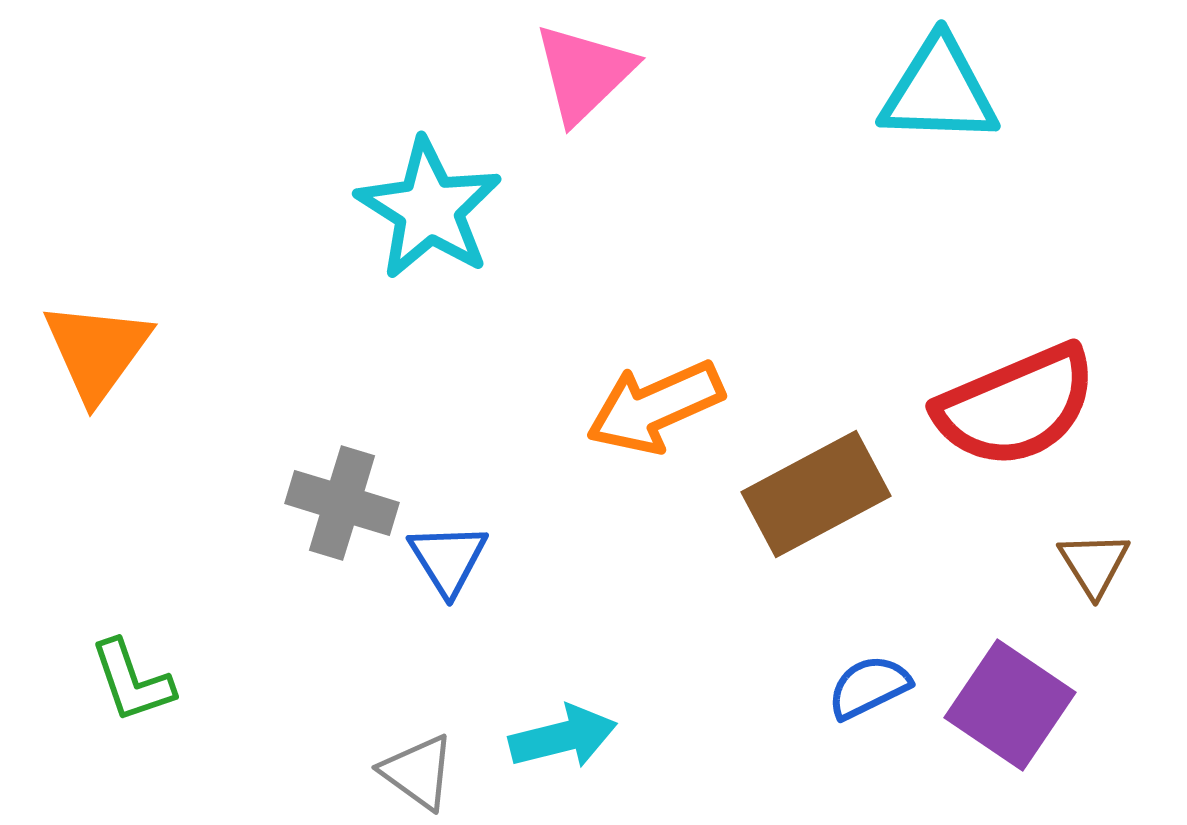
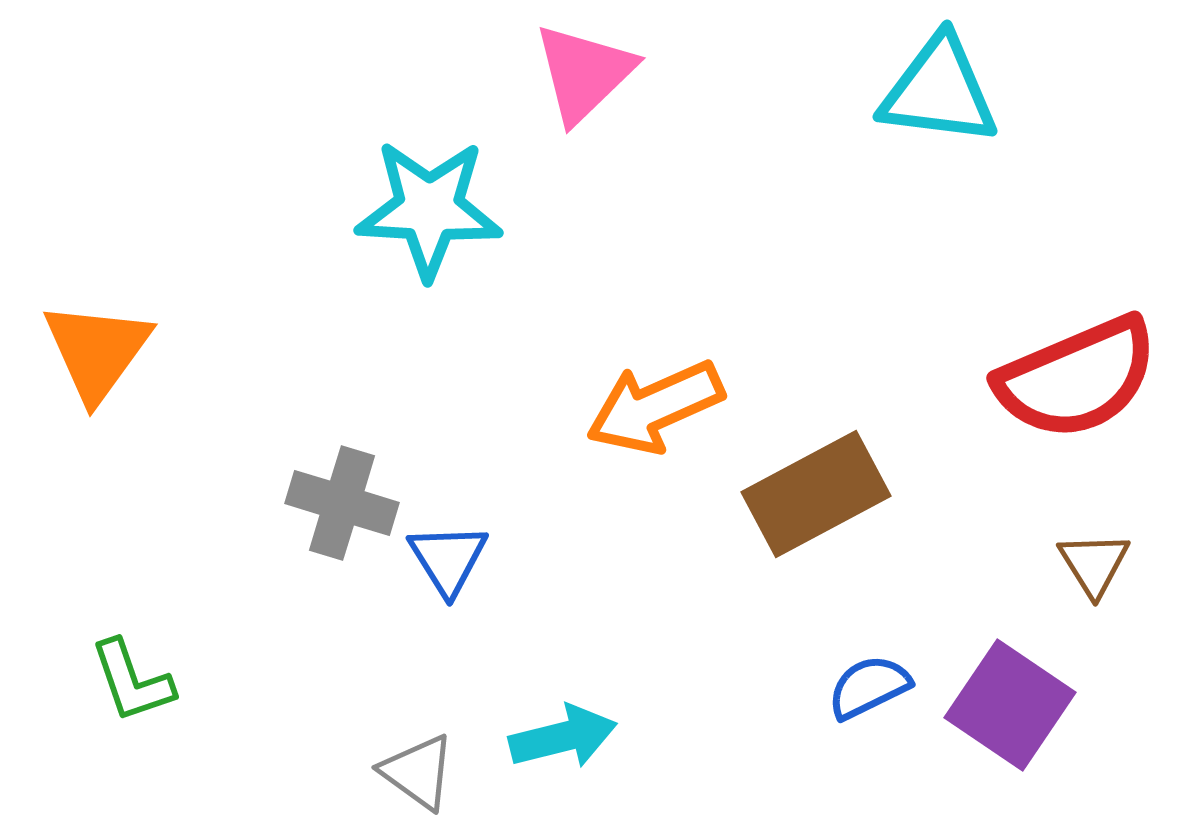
cyan triangle: rotated 5 degrees clockwise
cyan star: rotated 29 degrees counterclockwise
red semicircle: moved 61 px right, 28 px up
